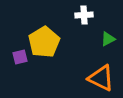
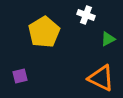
white cross: moved 2 px right; rotated 24 degrees clockwise
yellow pentagon: moved 10 px up
purple square: moved 19 px down
